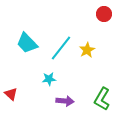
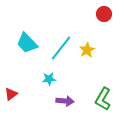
red triangle: rotated 40 degrees clockwise
green L-shape: moved 1 px right
